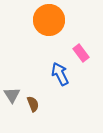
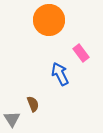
gray triangle: moved 24 px down
